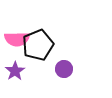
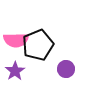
pink semicircle: moved 1 px left, 1 px down
purple circle: moved 2 px right
